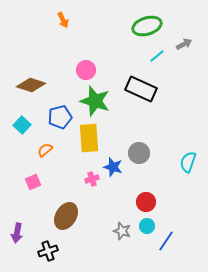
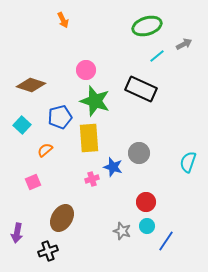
brown ellipse: moved 4 px left, 2 px down
